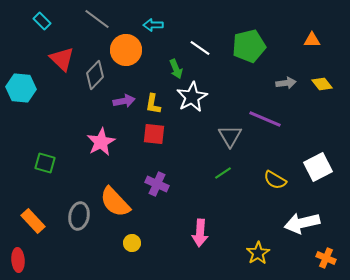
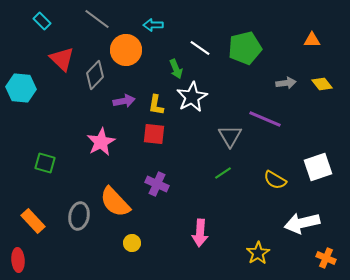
green pentagon: moved 4 px left, 2 px down
yellow L-shape: moved 3 px right, 1 px down
white square: rotated 8 degrees clockwise
